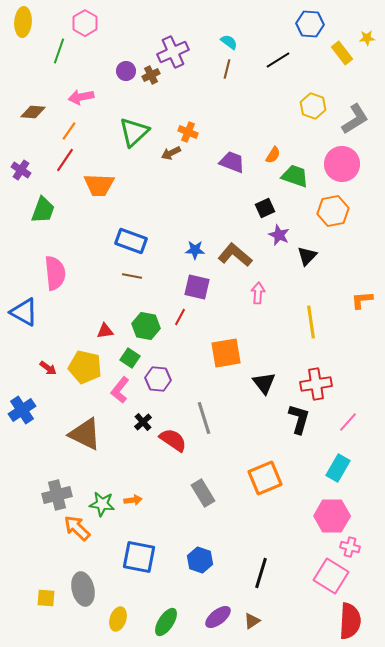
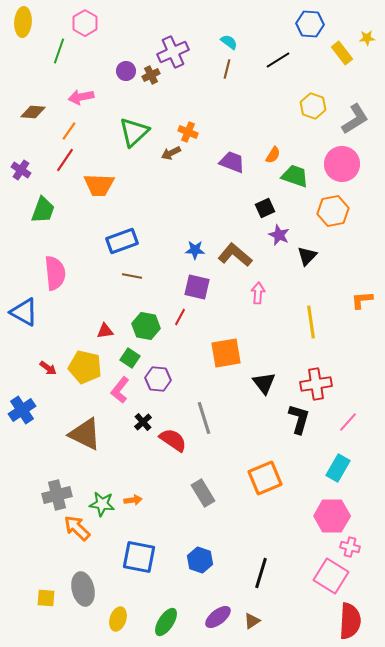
blue rectangle at (131, 241): moved 9 px left; rotated 40 degrees counterclockwise
